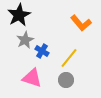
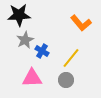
black star: rotated 25 degrees clockwise
yellow line: moved 2 px right
pink triangle: rotated 20 degrees counterclockwise
